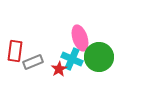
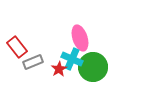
red rectangle: moved 2 px right, 4 px up; rotated 45 degrees counterclockwise
green circle: moved 6 px left, 10 px down
